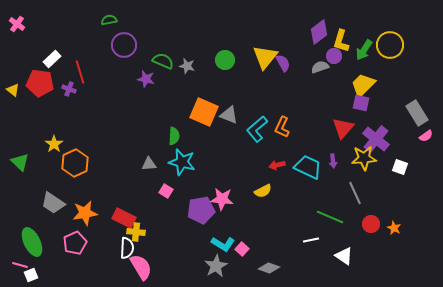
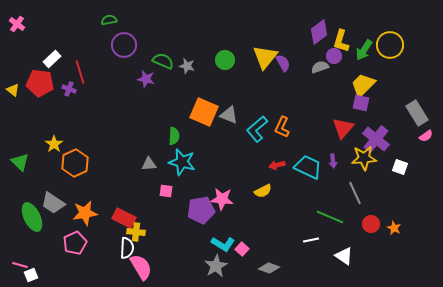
pink square at (166, 191): rotated 24 degrees counterclockwise
green ellipse at (32, 242): moved 25 px up
